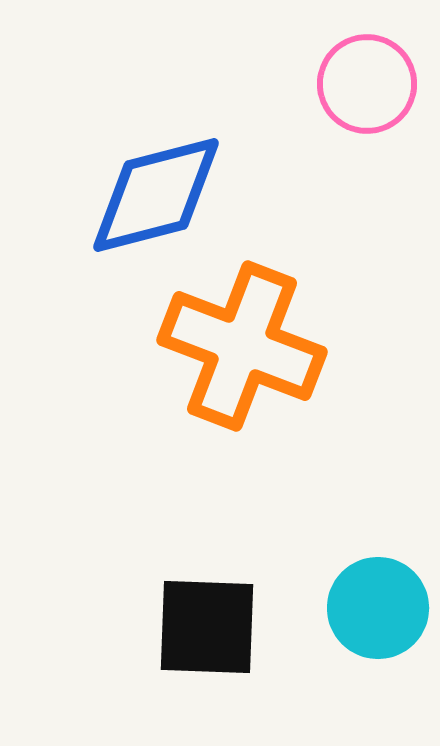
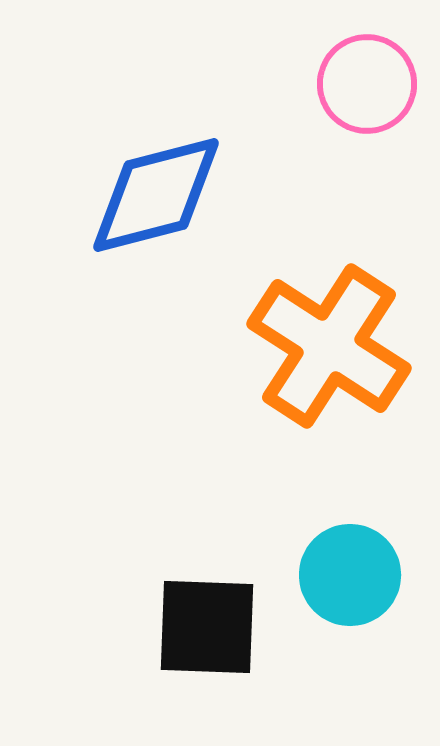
orange cross: moved 87 px right; rotated 12 degrees clockwise
cyan circle: moved 28 px left, 33 px up
